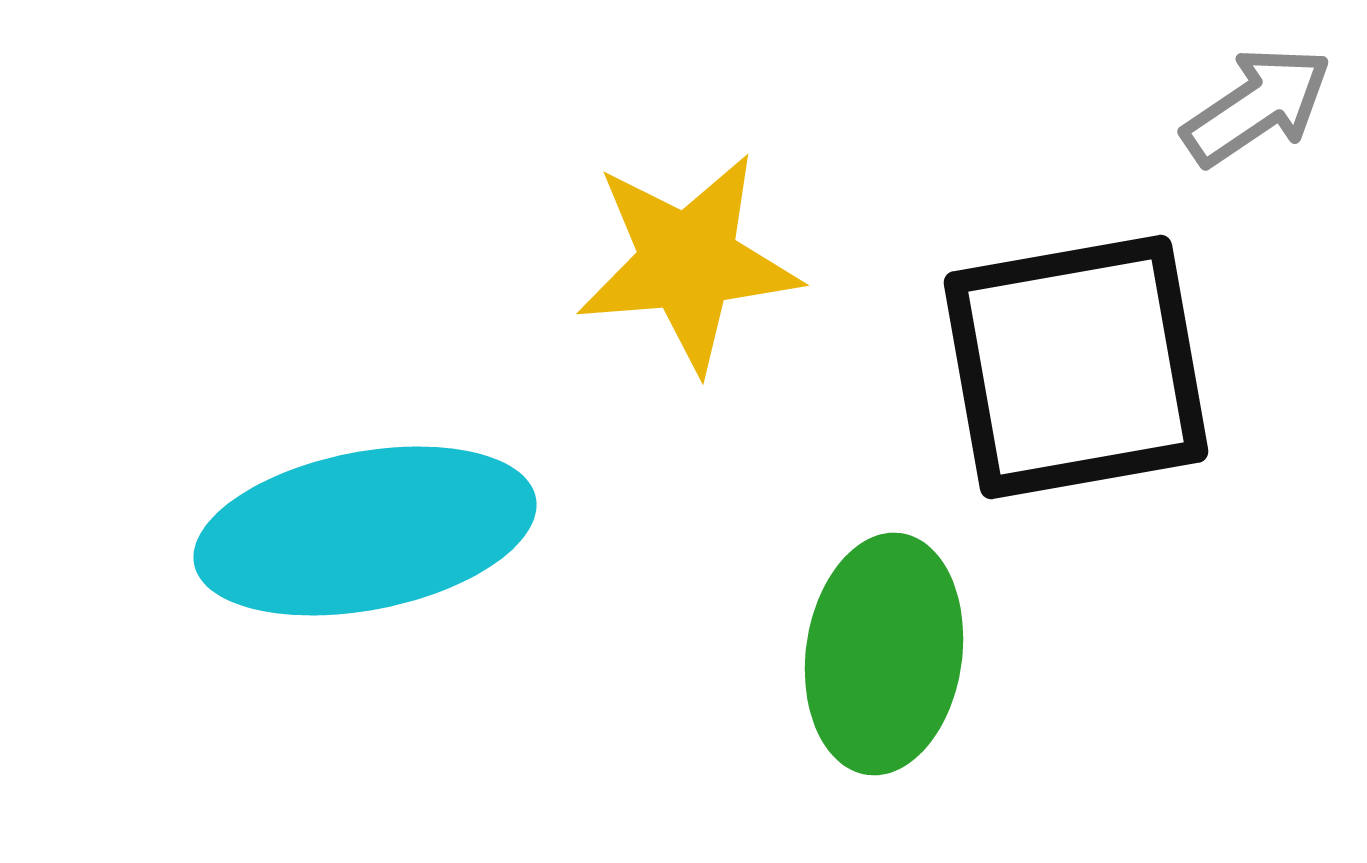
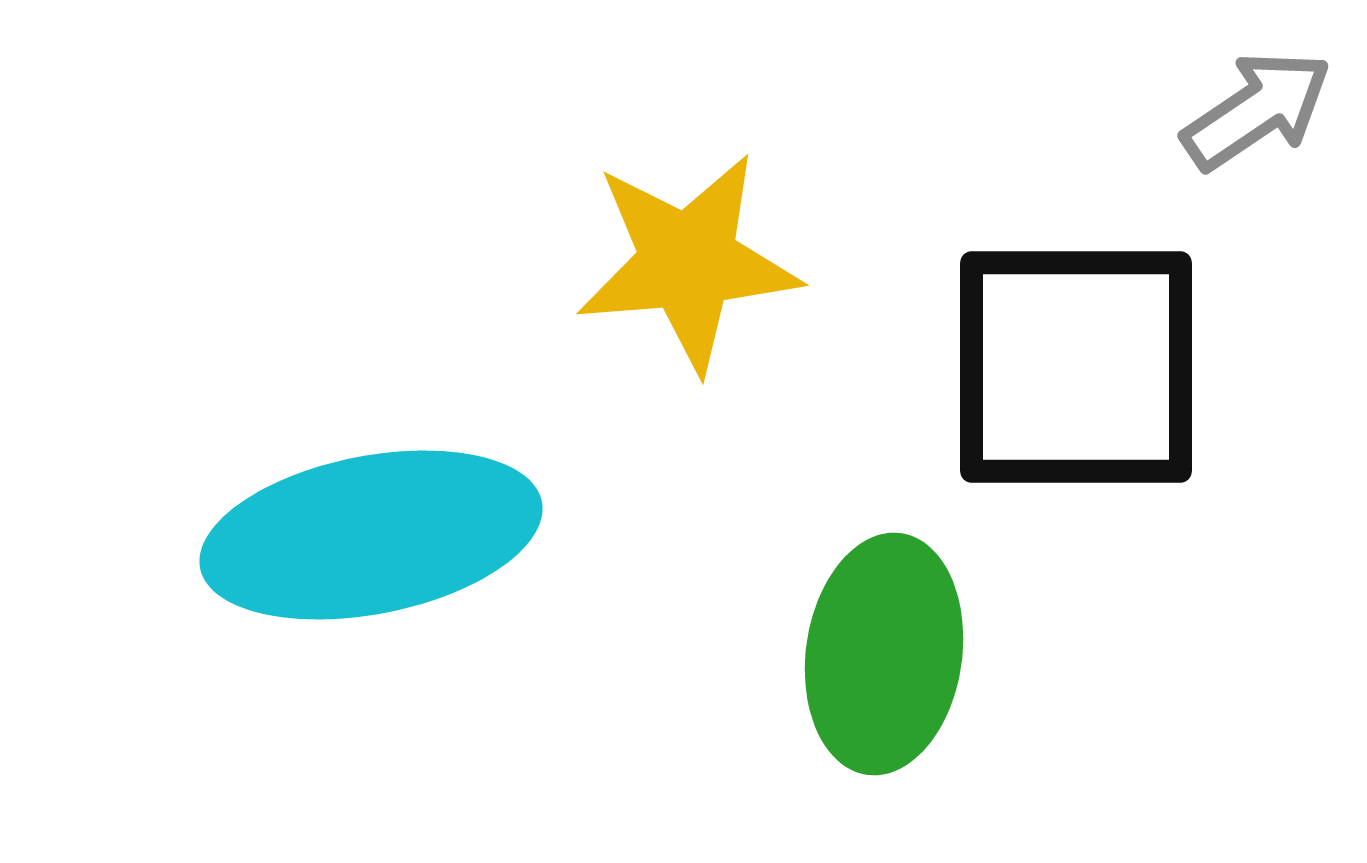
gray arrow: moved 4 px down
black square: rotated 10 degrees clockwise
cyan ellipse: moved 6 px right, 4 px down
